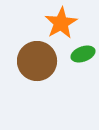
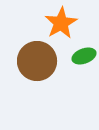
green ellipse: moved 1 px right, 2 px down
